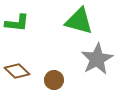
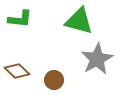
green L-shape: moved 3 px right, 4 px up
